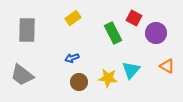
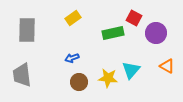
green rectangle: rotated 75 degrees counterclockwise
gray trapezoid: rotated 45 degrees clockwise
